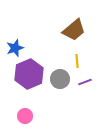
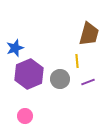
brown trapezoid: moved 15 px right, 4 px down; rotated 35 degrees counterclockwise
purple line: moved 3 px right
